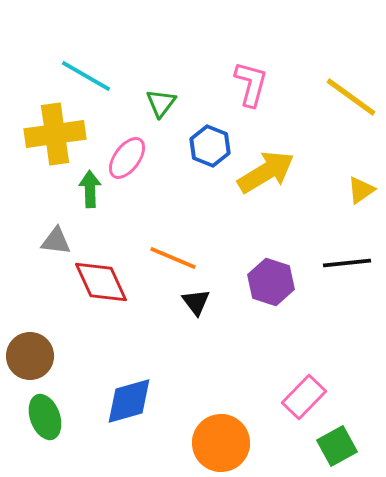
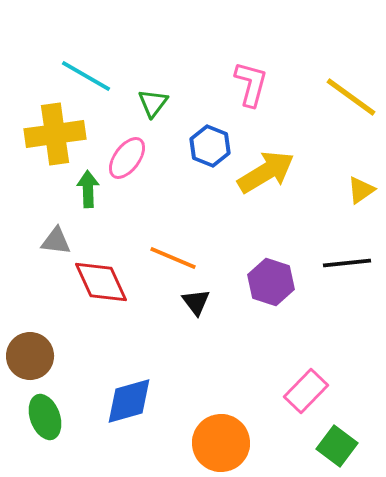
green triangle: moved 8 px left
green arrow: moved 2 px left
pink rectangle: moved 2 px right, 6 px up
green square: rotated 24 degrees counterclockwise
